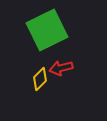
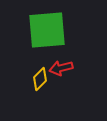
green square: rotated 21 degrees clockwise
